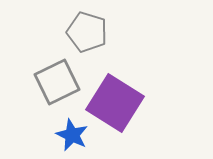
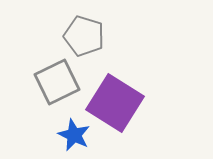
gray pentagon: moved 3 px left, 4 px down
blue star: moved 2 px right
